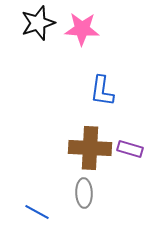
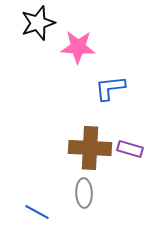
pink star: moved 4 px left, 18 px down
blue L-shape: moved 8 px right, 3 px up; rotated 76 degrees clockwise
